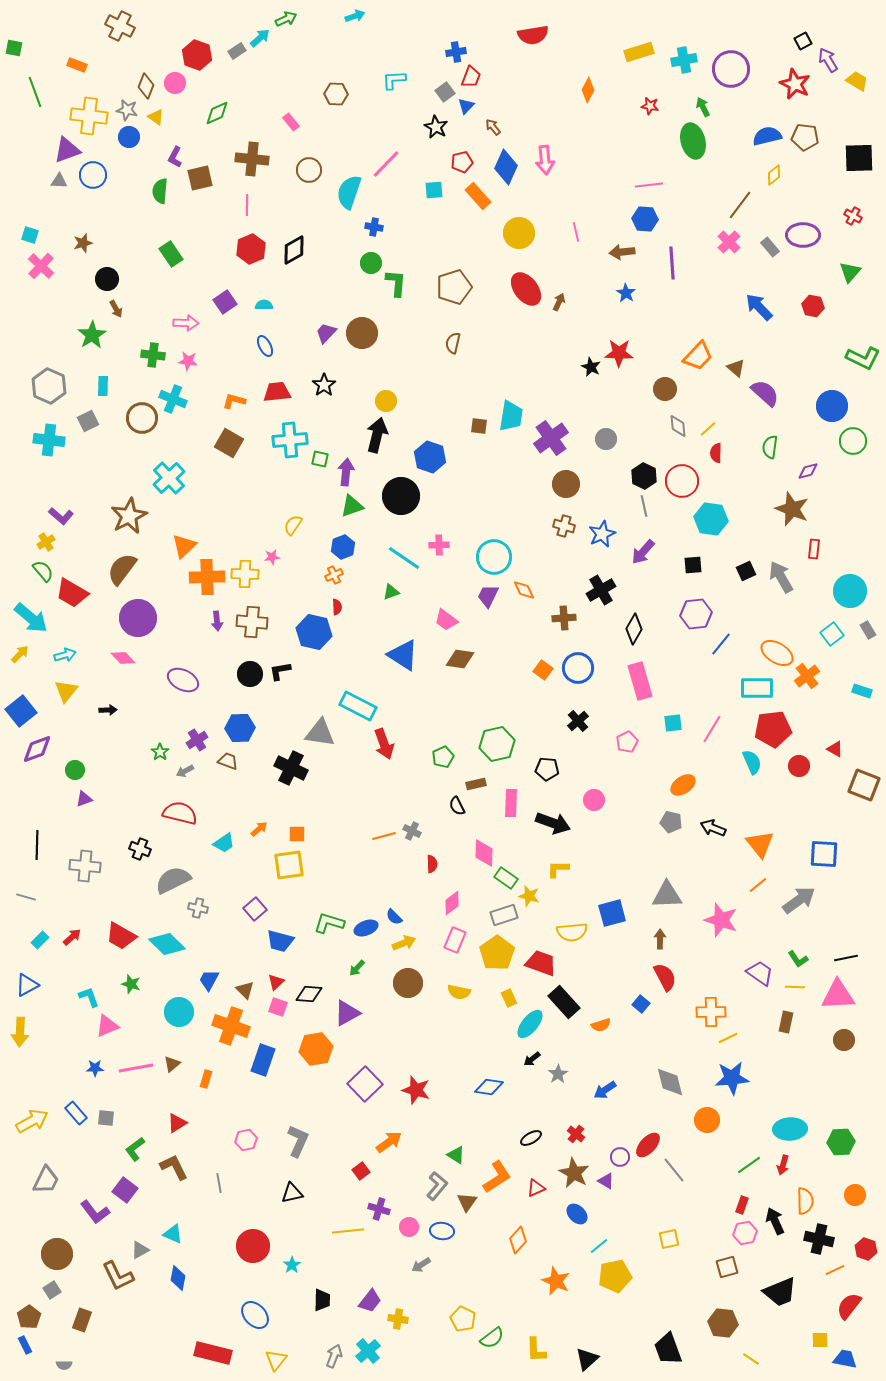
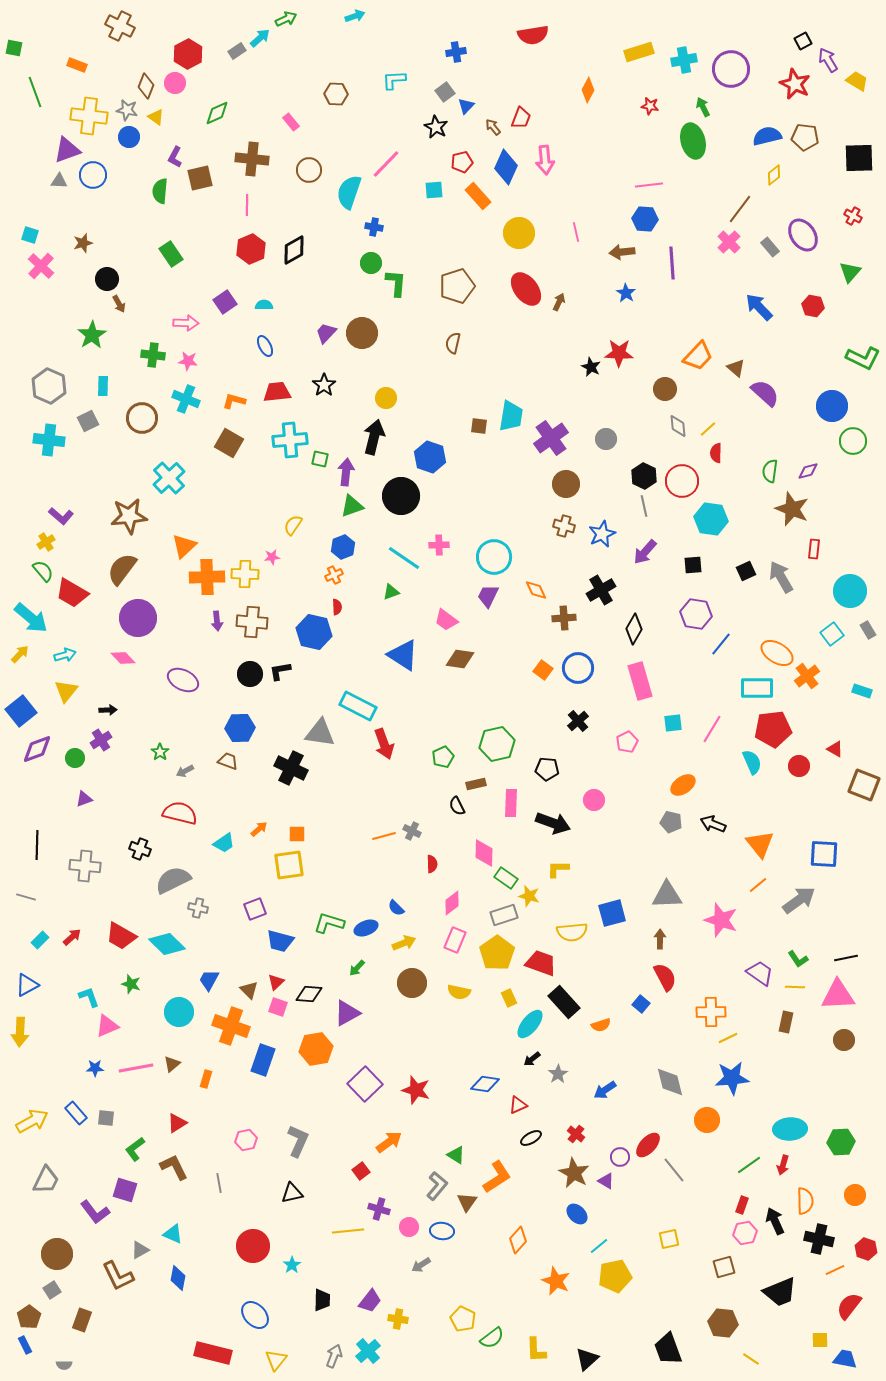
red hexagon at (197, 55): moved 9 px left, 1 px up; rotated 12 degrees clockwise
red trapezoid at (471, 77): moved 50 px right, 41 px down
brown line at (740, 205): moved 4 px down
purple ellipse at (803, 235): rotated 56 degrees clockwise
brown pentagon at (454, 287): moved 3 px right, 1 px up
brown arrow at (116, 309): moved 3 px right, 5 px up
cyan cross at (173, 399): moved 13 px right
yellow circle at (386, 401): moved 3 px up
black arrow at (377, 435): moved 3 px left, 2 px down
green semicircle at (770, 447): moved 24 px down
brown star at (129, 516): rotated 21 degrees clockwise
purple arrow at (643, 552): moved 2 px right
orange diamond at (524, 590): moved 12 px right
purple hexagon at (696, 614): rotated 16 degrees clockwise
purple cross at (197, 740): moved 96 px left
green circle at (75, 770): moved 12 px up
black arrow at (713, 828): moved 4 px up
purple square at (255, 909): rotated 20 degrees clockwise
blue semicircle at (394, 917): moved 2 px right, 9 px up
brown circle at (408, 983): moved 4 px right
brown triangle at (245, 990): moved 4 px right
blue diamond at (489, 1087): moved 4 px left, 3 px up
red triangle at (536, 1188): moved 18 px left, 83 px up
purple square at (125, 1190): rotated 20 degrees counterclockwise
brown square at (727, 1267): moved 3 px left
